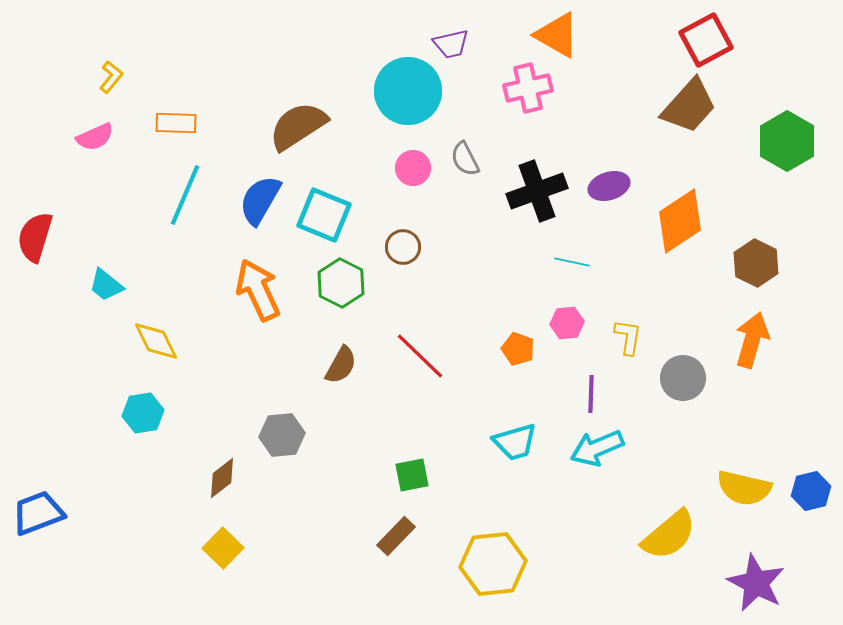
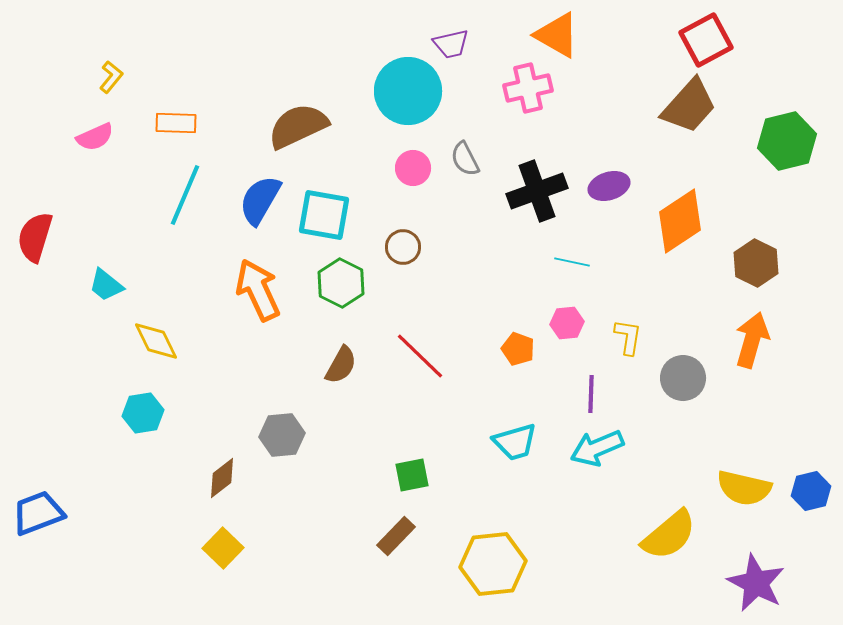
brown semicircle at (298, 126): rotated 8 degrees clockwise
green hexagon at (787, 141): rotated 16 degrees clockwise
cyan square at (324, 215): rotated 12 degrees counterclockwise
